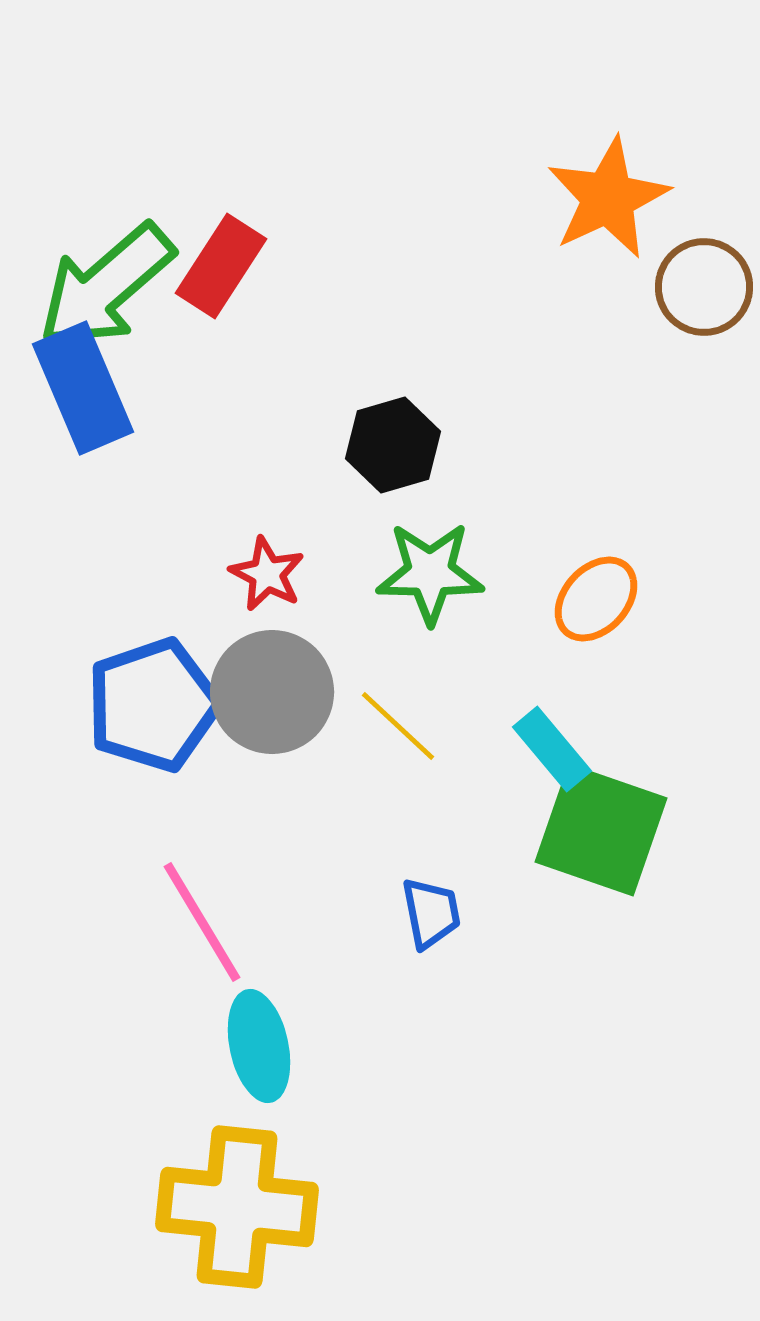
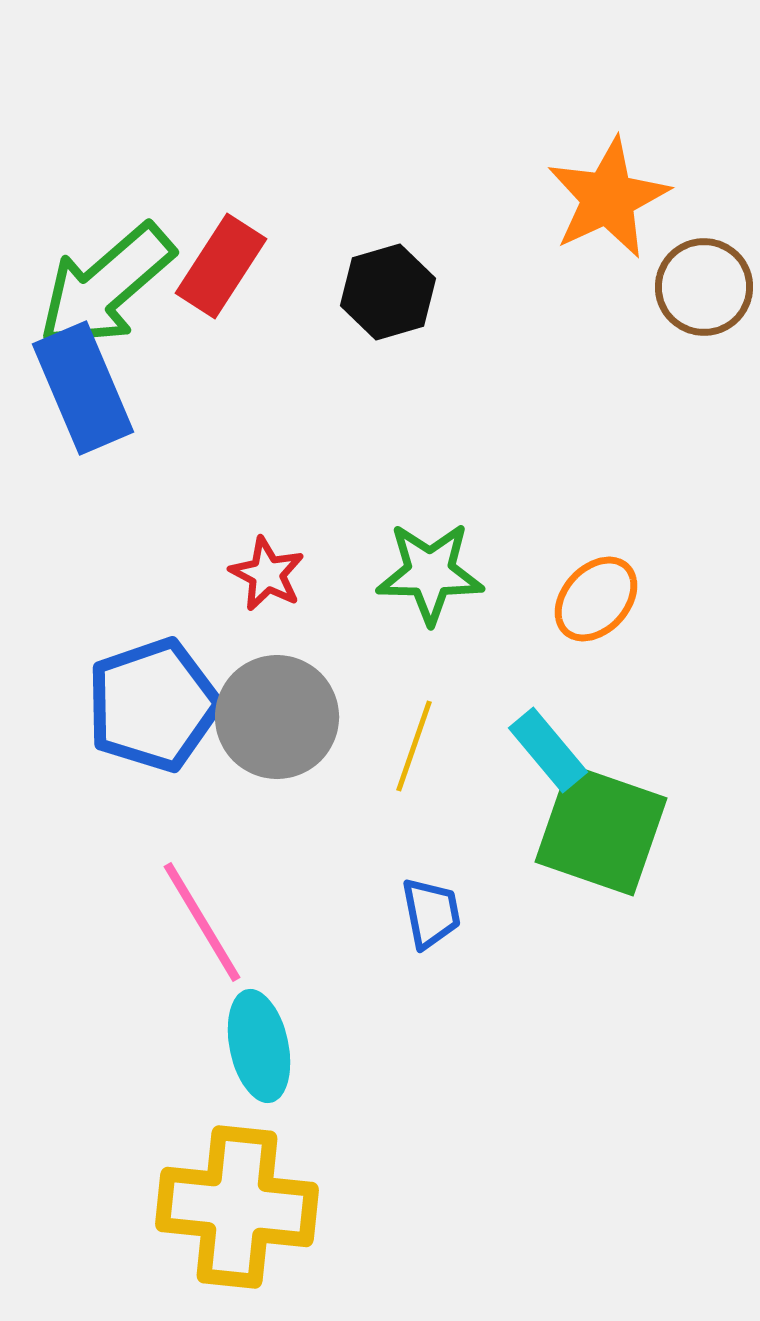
black hexagon: moved 5 px left, 153 px up
gray circle: moved 5 px right, 25 px down
yellow line: moved 16 px right, 20 px down; rotated 66 degrees clockwise
cyan rectangle: moved 4 px left, 1 px down
